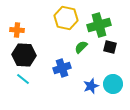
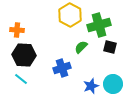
yellow hexagon: moved 4 px right, 3 px up; rotated 15 degrees clockwise
cyan line: moved 2 px left
